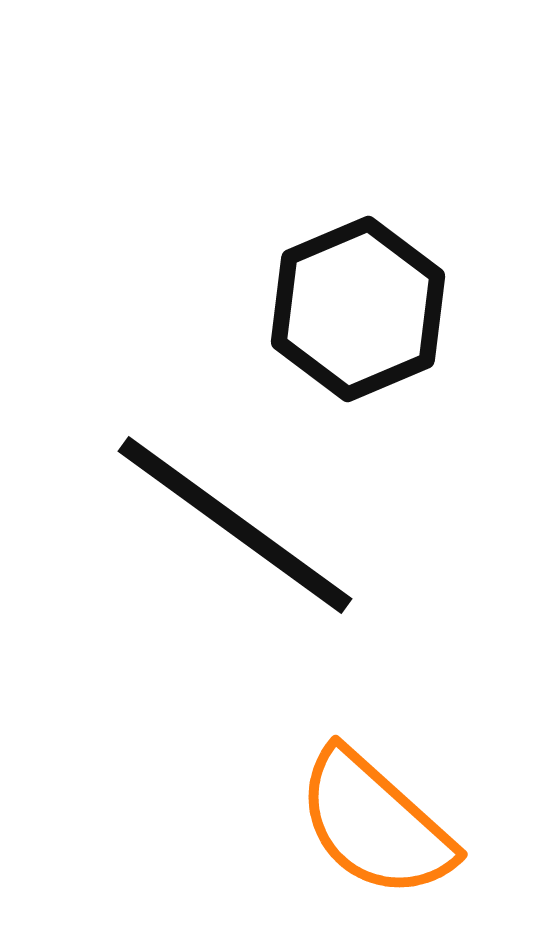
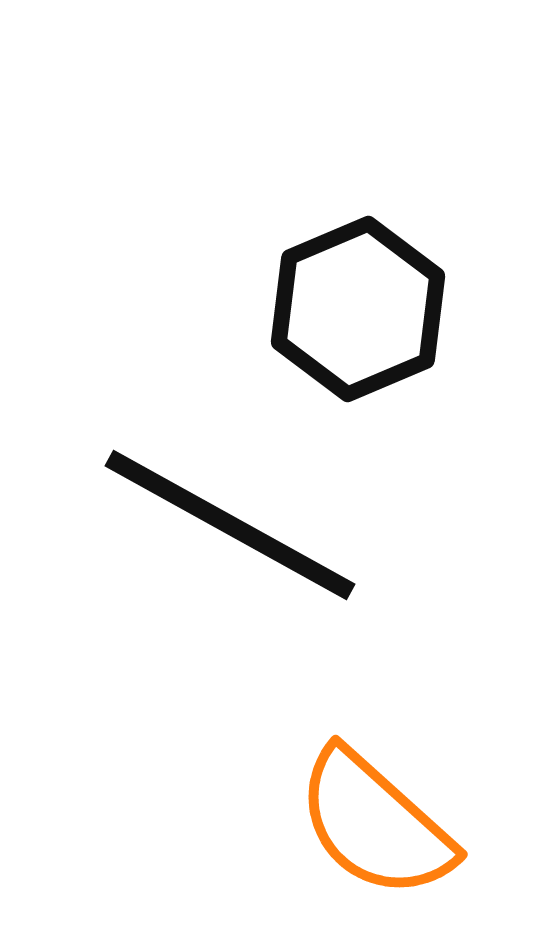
black line: moved 5 px left; rotated 7 degrees counterclockwise
